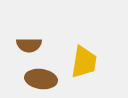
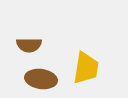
yellow trapezoid: moved 2 px right, 6 px down
